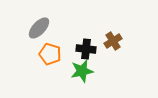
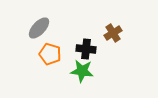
brown cross: moved 8 px up
green star: rotated 20 degrees clockwise
